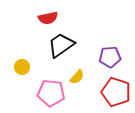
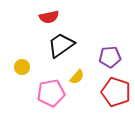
red semicircle: moved 1 px right, 1 px up
pink pentagon: rotated 16 degrees counterclockwise
